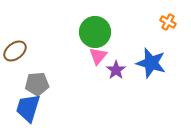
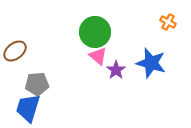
pink triangle: rotated 30 degrees counterclockwise
